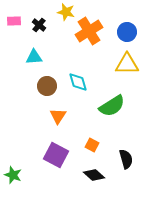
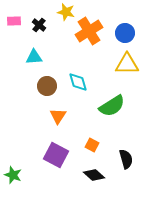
blue circle: moved 2 px left, 1 px down
